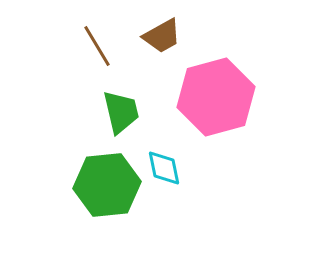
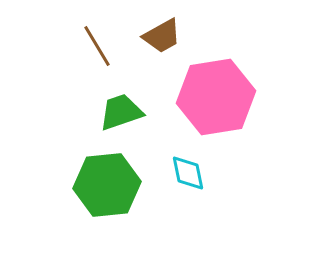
pink hexagon: rotated 6 degrees clockwise
green trapezoid: rotated 96 degrees counterclockwise
cyan diamond: moved 24 px right, 5 px down
